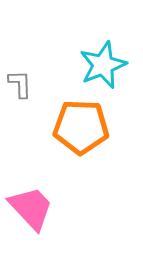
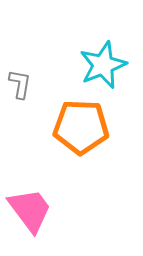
gray L-shape: rotated 12 degrees clockwise
pink trapezoid: moved 1 px left, 2 px down; rotated 6 degrees clockwise
